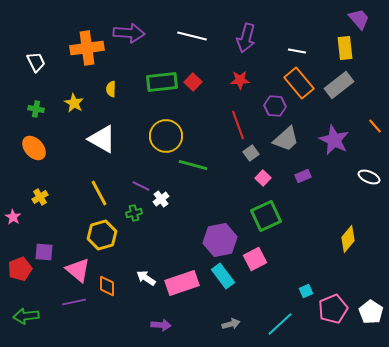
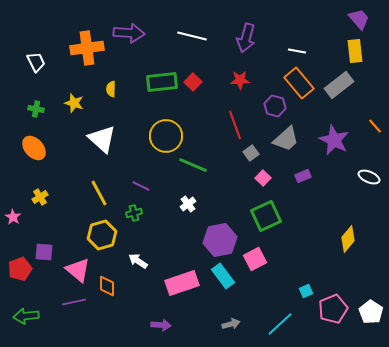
yellow rectangle at (345, 48): moved 10 px right, 3 px down
yellow star at (74, 103): rotated 12 degrees counterclockwise
purple hexagon at (275, 106): rotated 10 degrees clockwise
red line at (238, 125): moved 3 px left
white triangle at (102, 139): rotated 12 degrees clockwise
green line at (193, 165): rotated 8 degrees clockwise
white cross at (161, 199): moved 27 px right, 5 px down
white arrow at (146, 278): moved 8 px left, 17 px up
